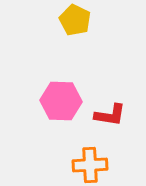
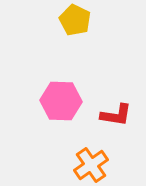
red L-shape: moved 6 px right
orange cross: moved 1 px right; rotated 32 degrees counterclockwise
